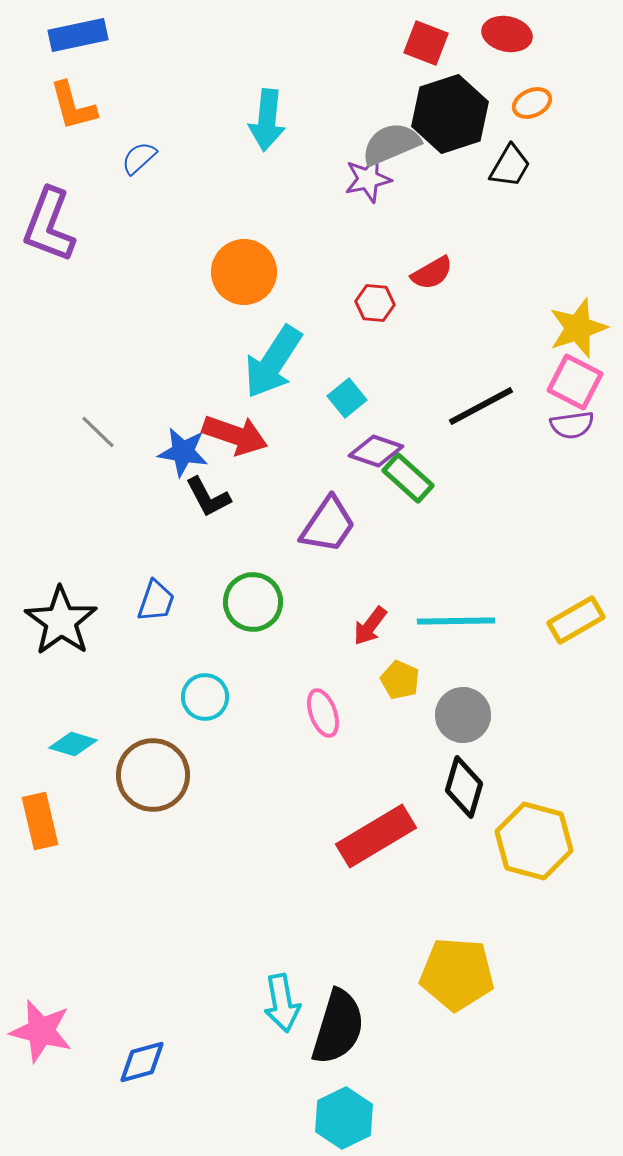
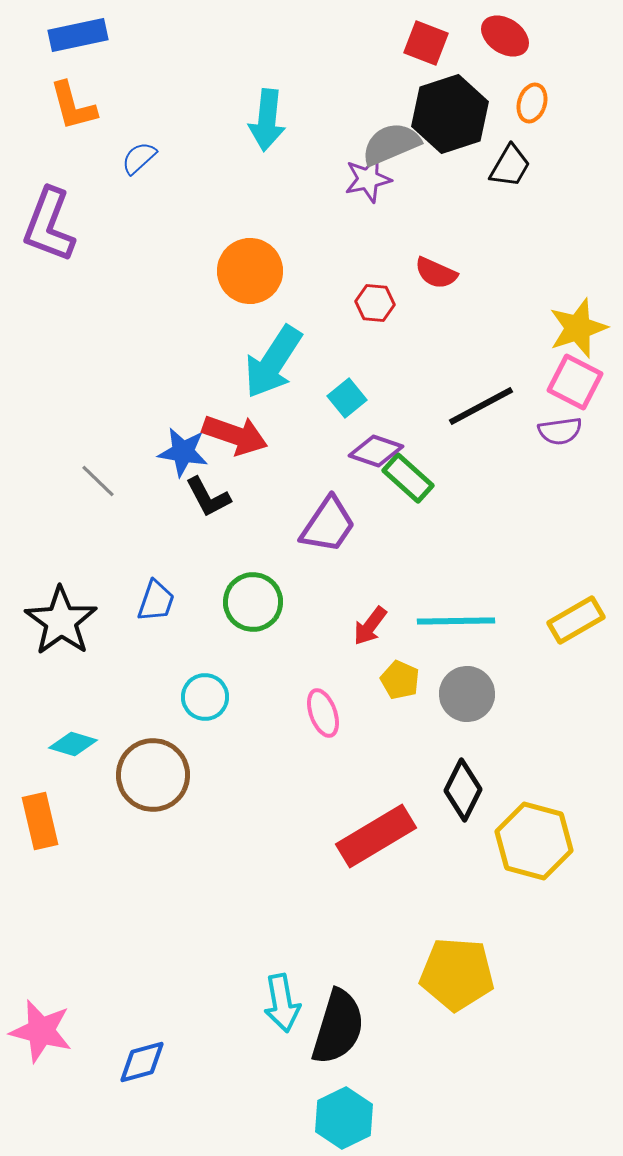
red ellipse at (507, 34): moved 2 px left, 2 px down; rotated 21 degrees clockwise
orange ellipse at (532, 103): rotated 48 degrees counterclockwise
orange circle at (244, 272): moved 6 px right, 1 px up
red semicircle at (432, 273): moved 4 px right; rotated 54 degrees clockwise
purple semicircle at (572, 425): moved 12 px left, 6 px down
gray line at (98, 432): moved 49 px down
gray circle at (463, 715): moved 4 px right, 21 px up
black diamond at (464, 787): moved 1 px left, 3 px down; rotated 10 degrees clockwise
